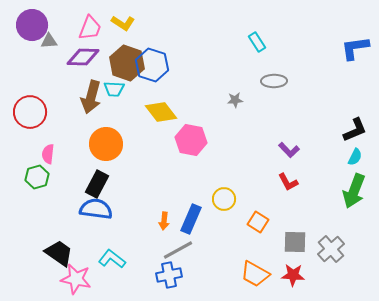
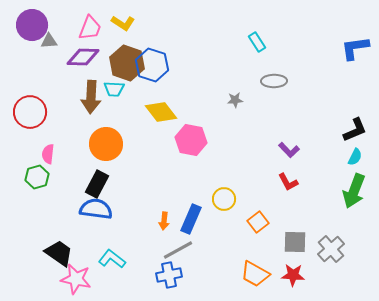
brown arrow: rotated 12 degrees counterclockwise
orange square: rotated 20 degrees clockwise
